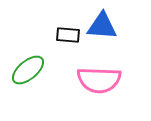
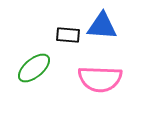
green ellipse: moved 6 px right, 2 px up
pink semicircle: moved 1 px right, 1 px up
